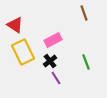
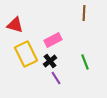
brown line: rotated 21 degrees clockwise
red triangle: rotated 18 degrees counterclockwise
yellow rectangle: moved 3 px right, 2 px down
green line: moved 1 px left
